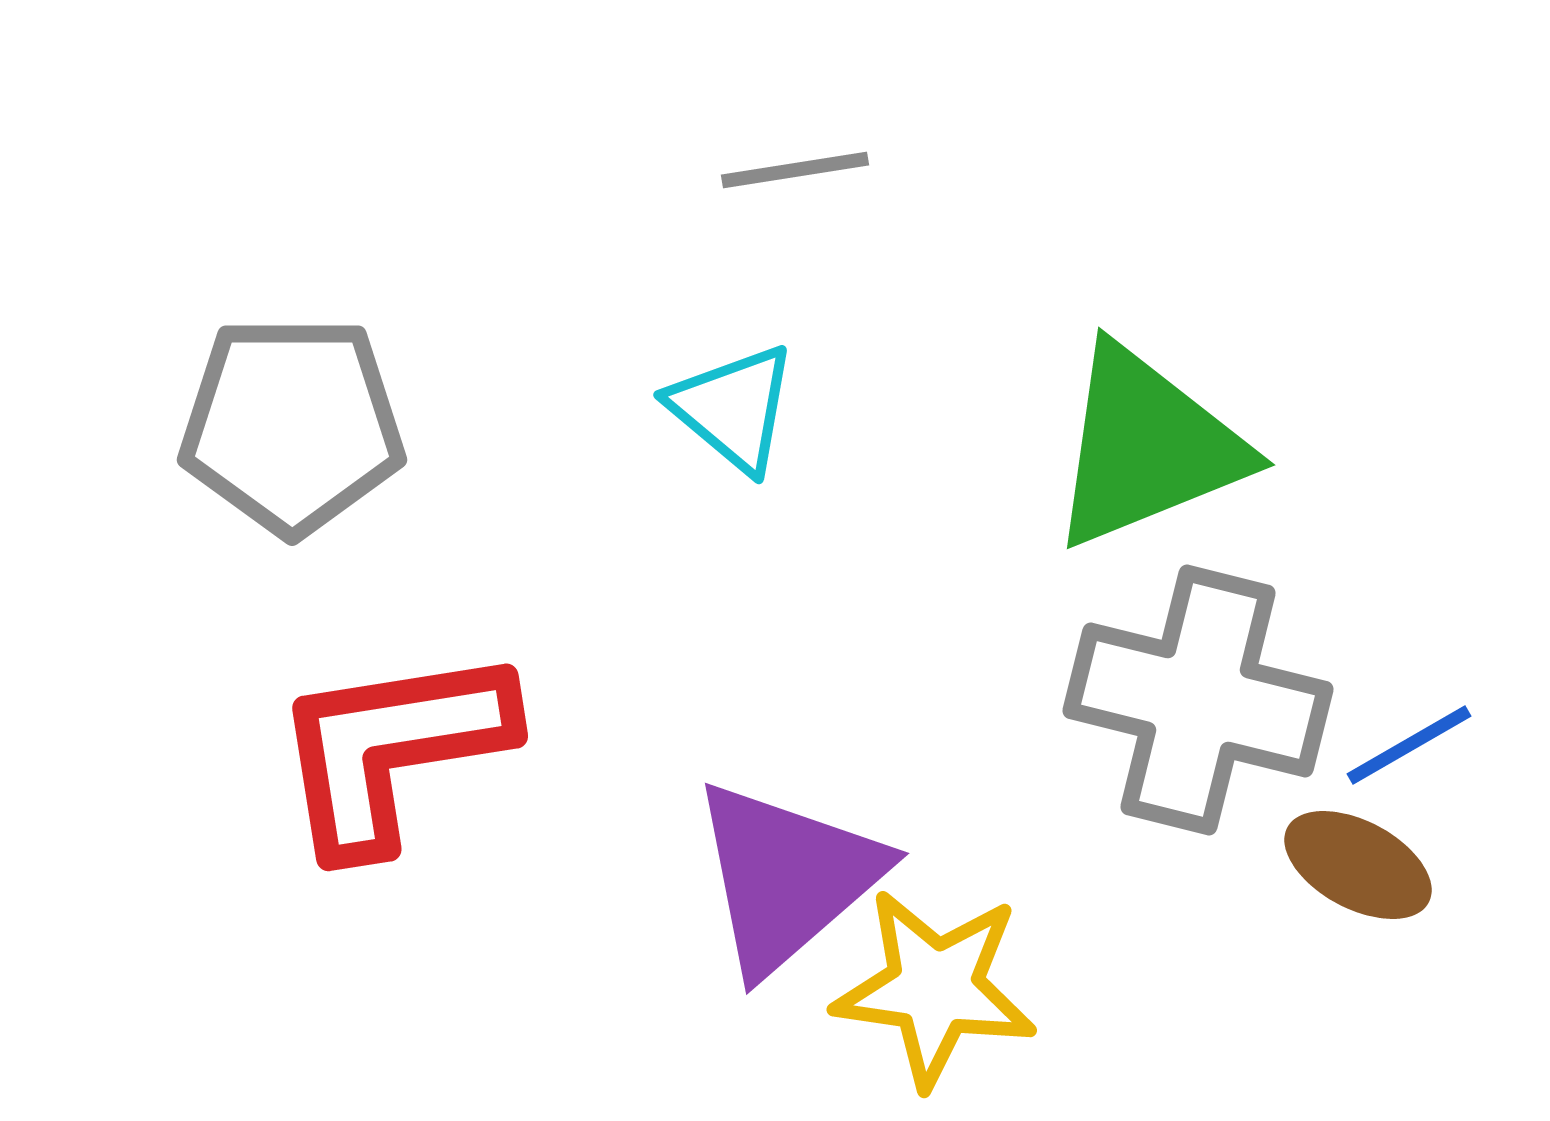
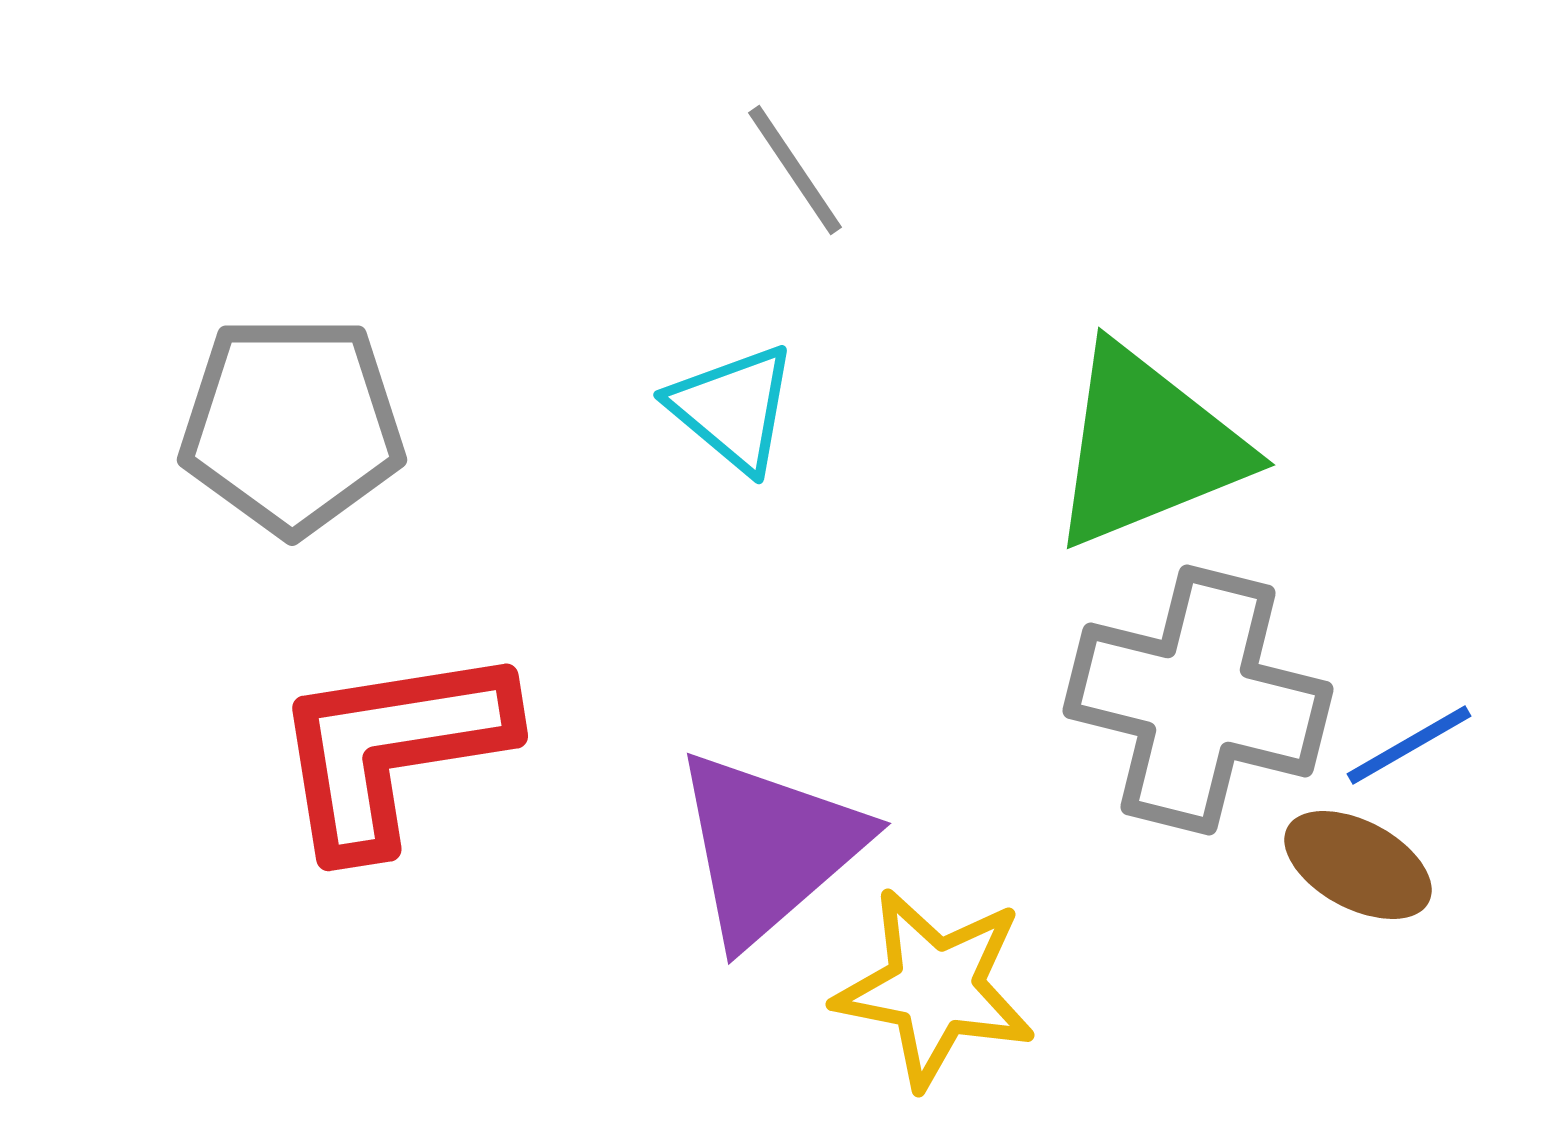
gray line: rotated 65 degrees clockwise
purple triangle: moved 18 px left, 30 px up
yellow star: rotated 3 degrees clockwise
